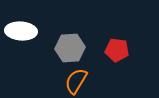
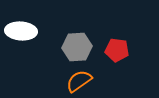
gray hexagon: moved 7 px right, 1 px up
orange semicircle: moved 3 px right; rotated 24 degrees clockwise
